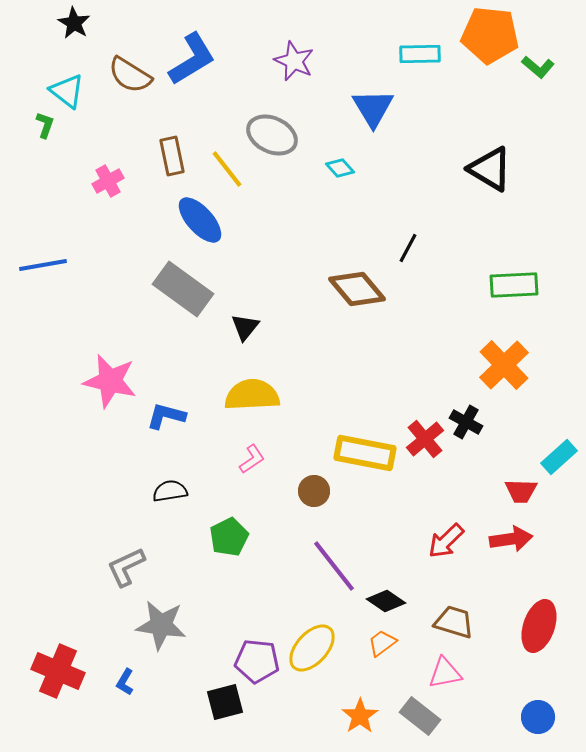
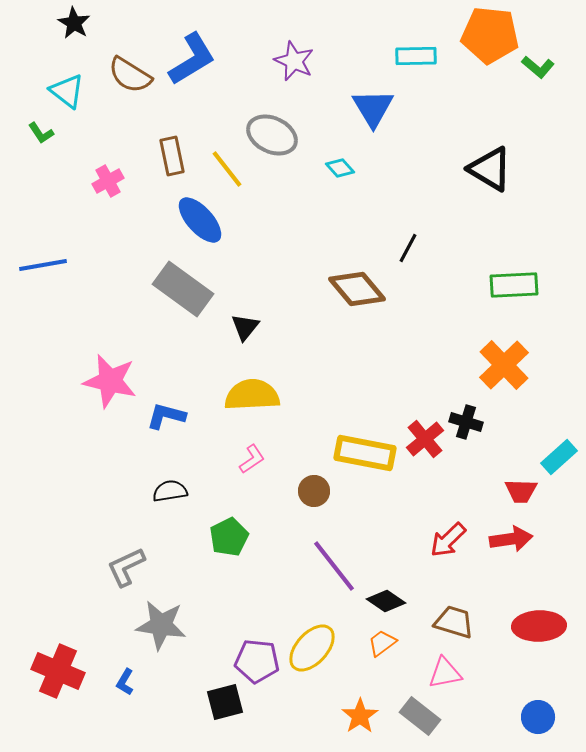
cyan rectangle at (420, 54): moved 4 px left, 2 px down
green L-shape at (45, 125): moved 4 px left, 8 px down; rotated 128 degrees clockwise
black cross at (466, 422): rotated 12 degrees counterclockwise
red arrow at (446, 541): moved 2 px right, 1 px up
red ellipse at (539, 626): rotated 69 degrees clockwise
